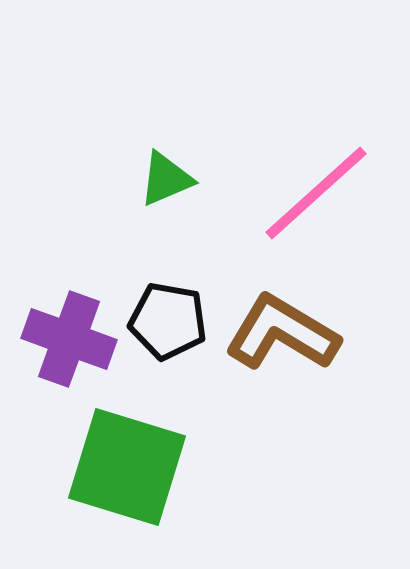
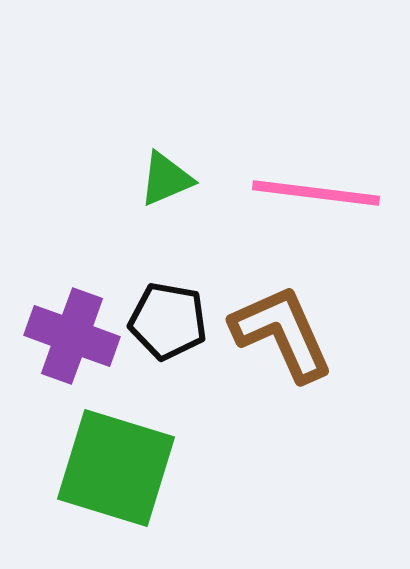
pink line: rotated 49 degrees clockwise
brown L-shape: rotated 35 degrees clockwise
purple cross: moved 3 px right, 3 px up
green square: moved 11 px left, 1 px down
